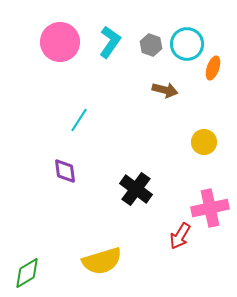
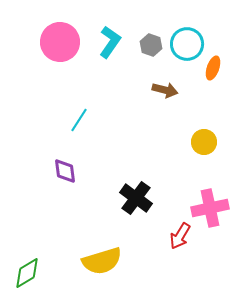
black cross: moved 9 px down
